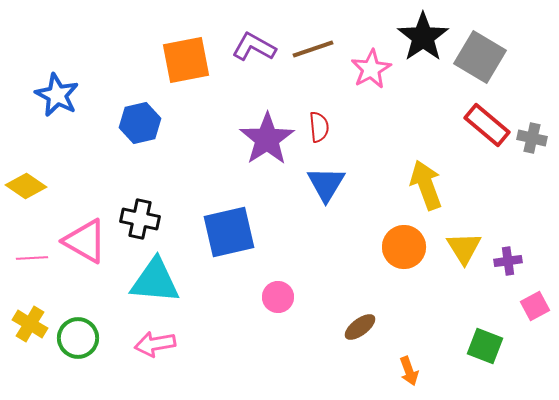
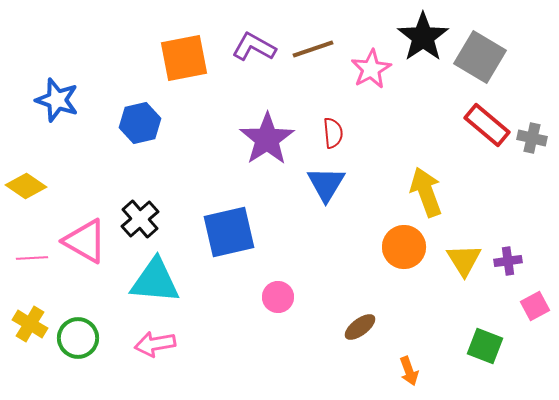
orange square: moved 2 px left, 2 px up
blue star: moved 5 px down; rotated 9 degrees counterclockwise
red semicircle: moved 14 px right, 6 px down
yellow arrow: moved 7 px down
black cross: rotated 36 degrees clockwise
yellow triangle: moved 12 px down
